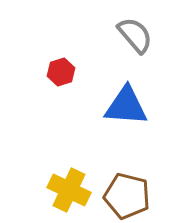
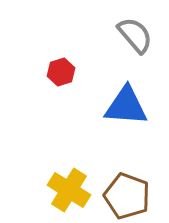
yellow cross: rotated 6 degrees clockwise
brown pentagon: rotated 6 degrees clockwise
